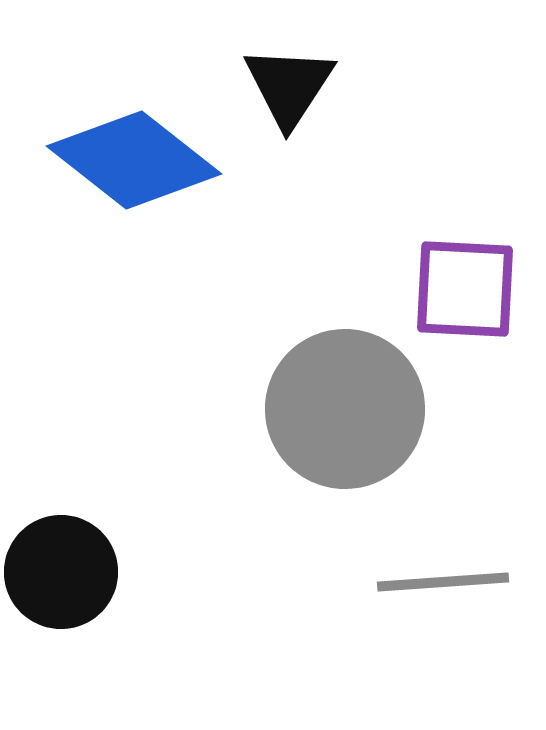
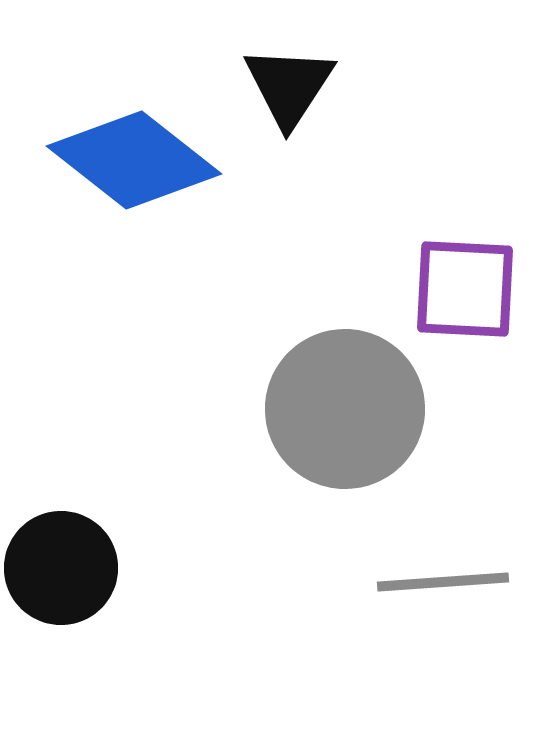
black circle: moved 4 px up
